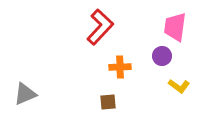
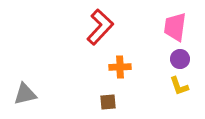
purple circle: moved 18 px right, 3 px down
yellow L-shape: rotated 35 degrees clockwise
gray triangle: rotated 10 degrees clockwise
